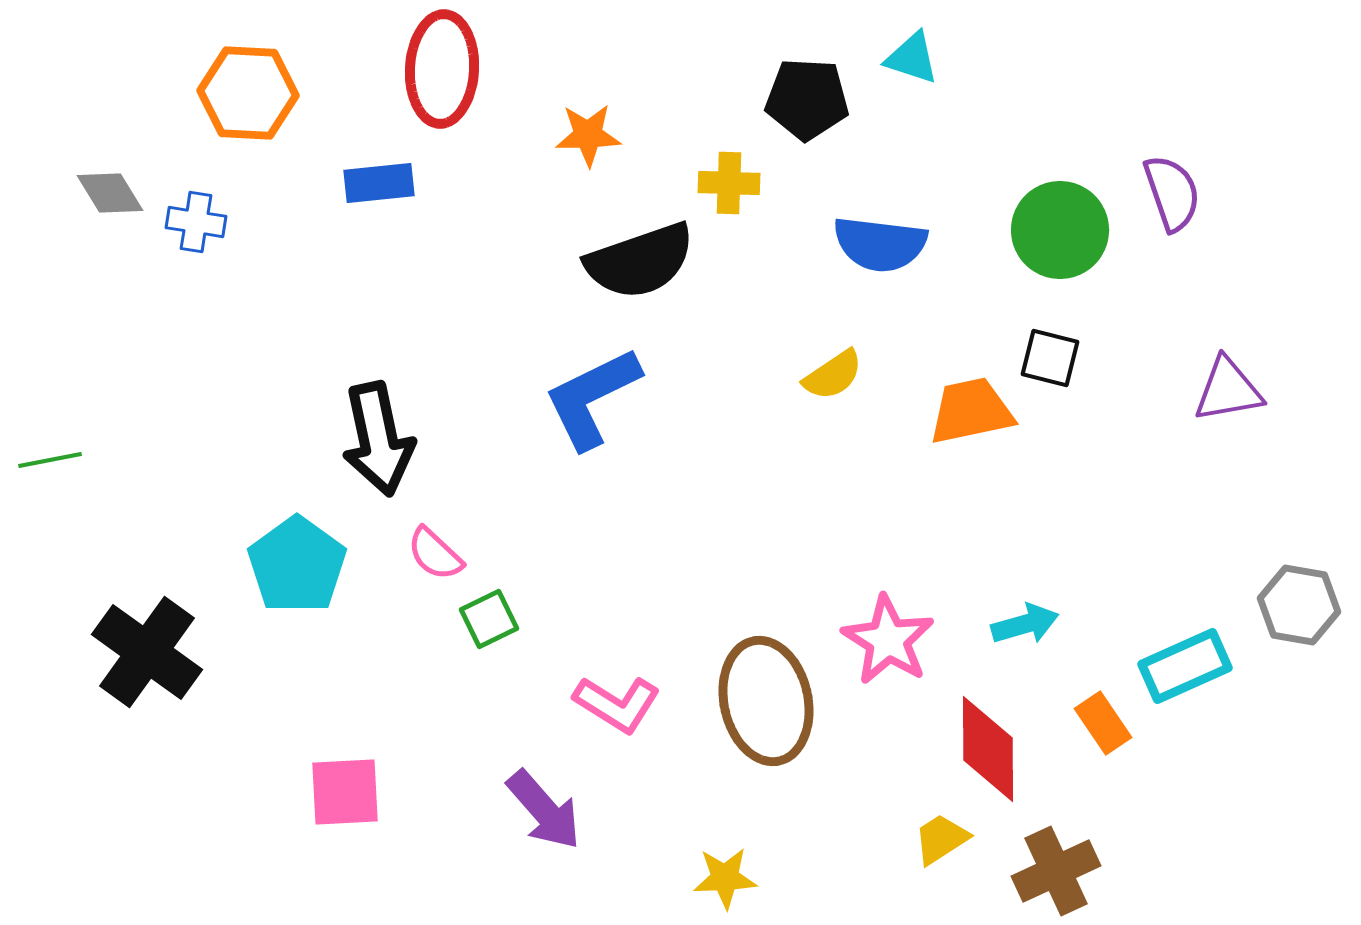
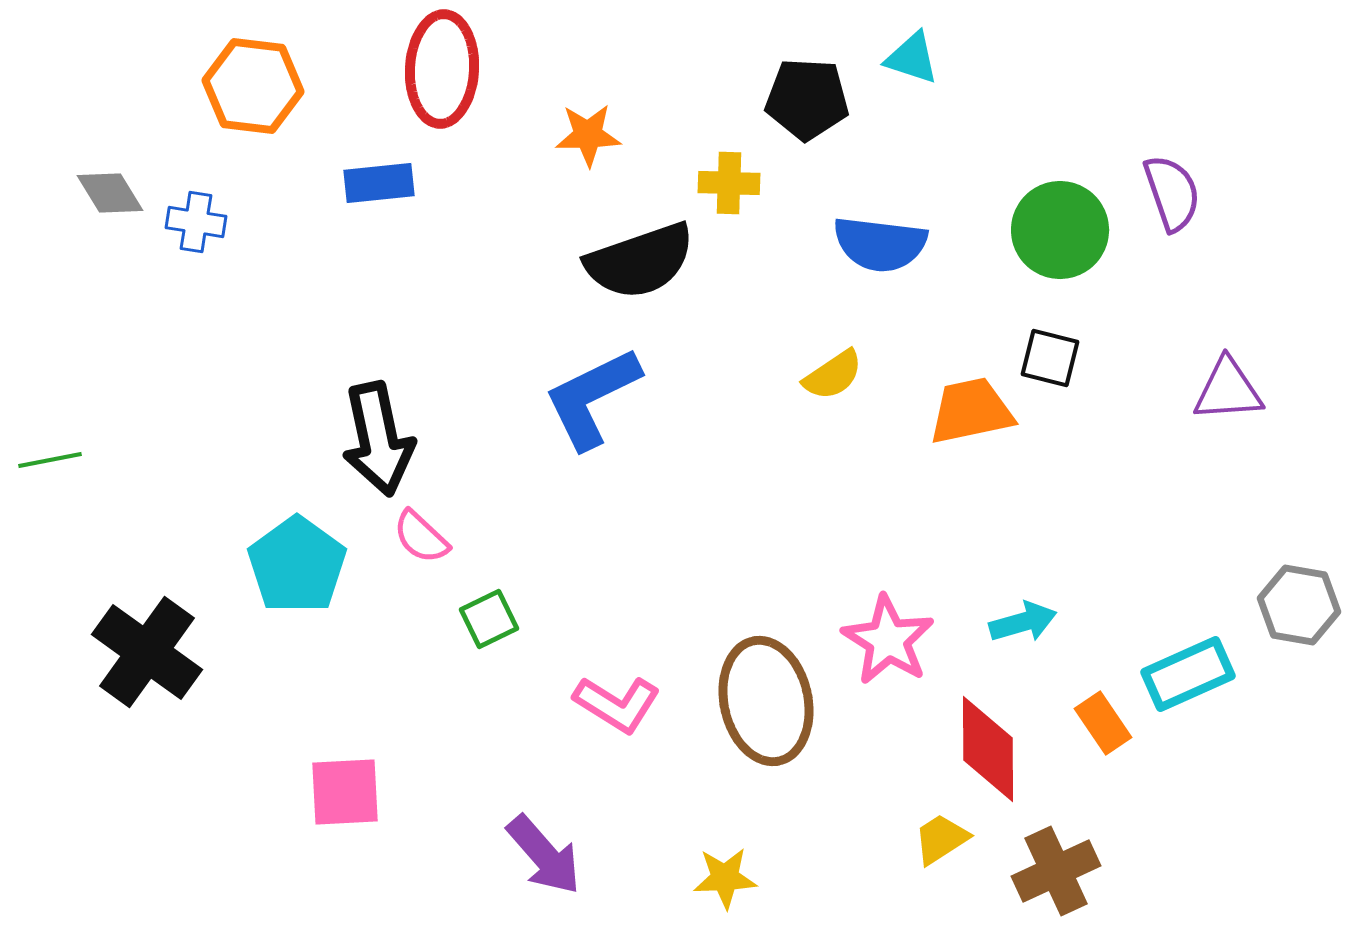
orange hexagon: moved 5 px right, 7 px up; rotated 4 degrees clockwise
purple triangle: rotated 6 degrees clockwise
pink semicircle: moved 14 px left, 17 px up
cyan arrow: moved 2 px left, 2 px up
cyan rectangle: moved 3 px right, 8 px down
purple arrow: moved 45 px down
